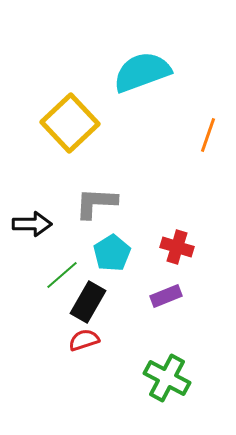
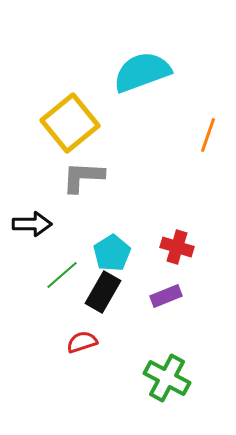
yellow square: rotated 4 degrees clockwise
gray L-shape: moved 13 px left, 26 px up
black rectangle: moved 15 px right, 10 px up
red semicircle: moved 2 px left, 2 px down
